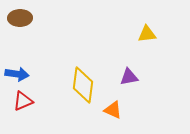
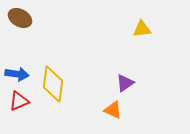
brown ellipse: rotated 30 degrees clockwise
yellow triangle: moved 5 px left, 5 px up
purple triangle: moved 4 px left, 6 px down; rotated 24 degrees counterclockwise
yellow diamond: moved 30 px left, 1 px up
red triangle: moved 4 px left
